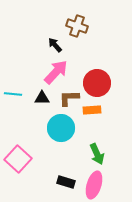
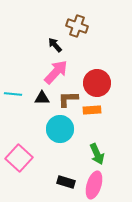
brown L-shape: moved 1 px left, 1 px down
cyan circle: moved 1 px left, 1 px down
pink square: moved 1 px right, 1 px up
